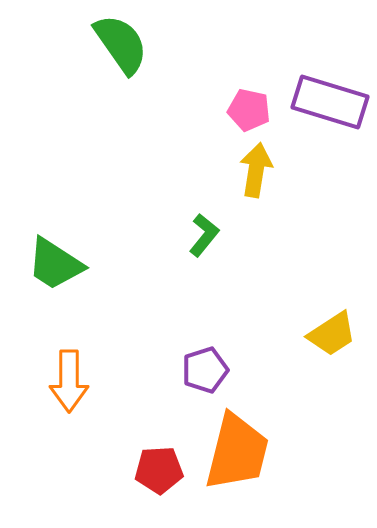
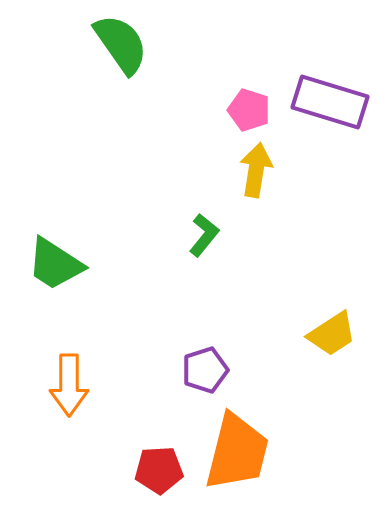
pink pentagon: rotated 6 degrees clockwise
orange arrow: moved 4 px down
